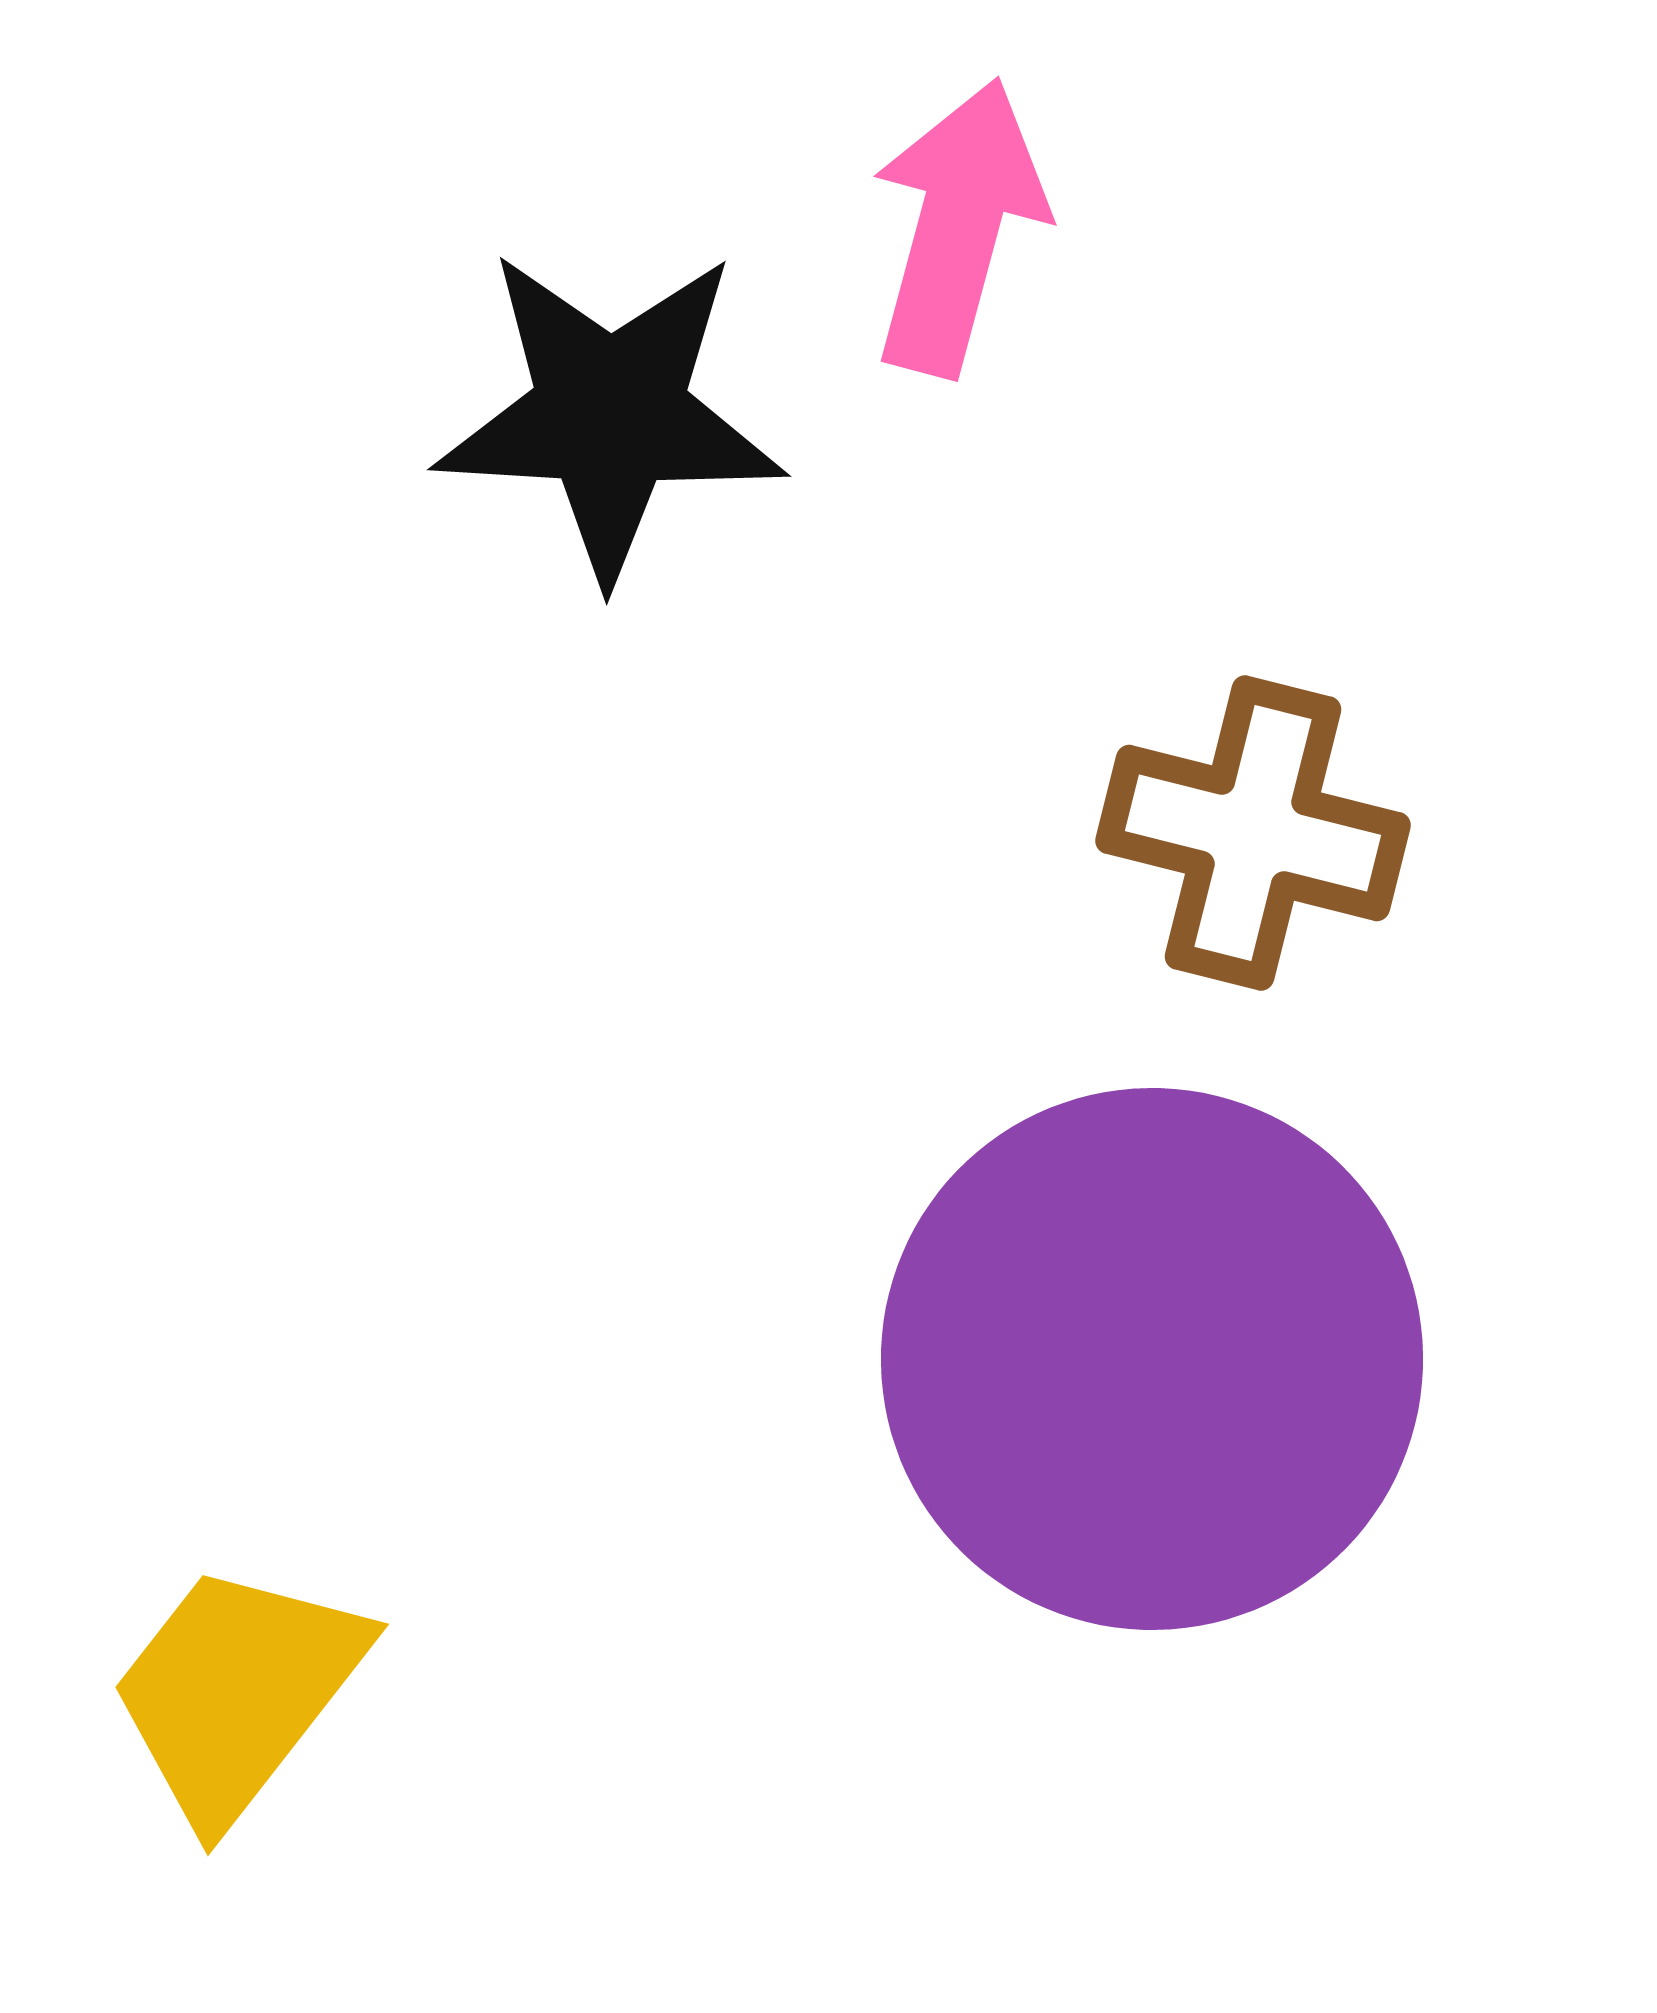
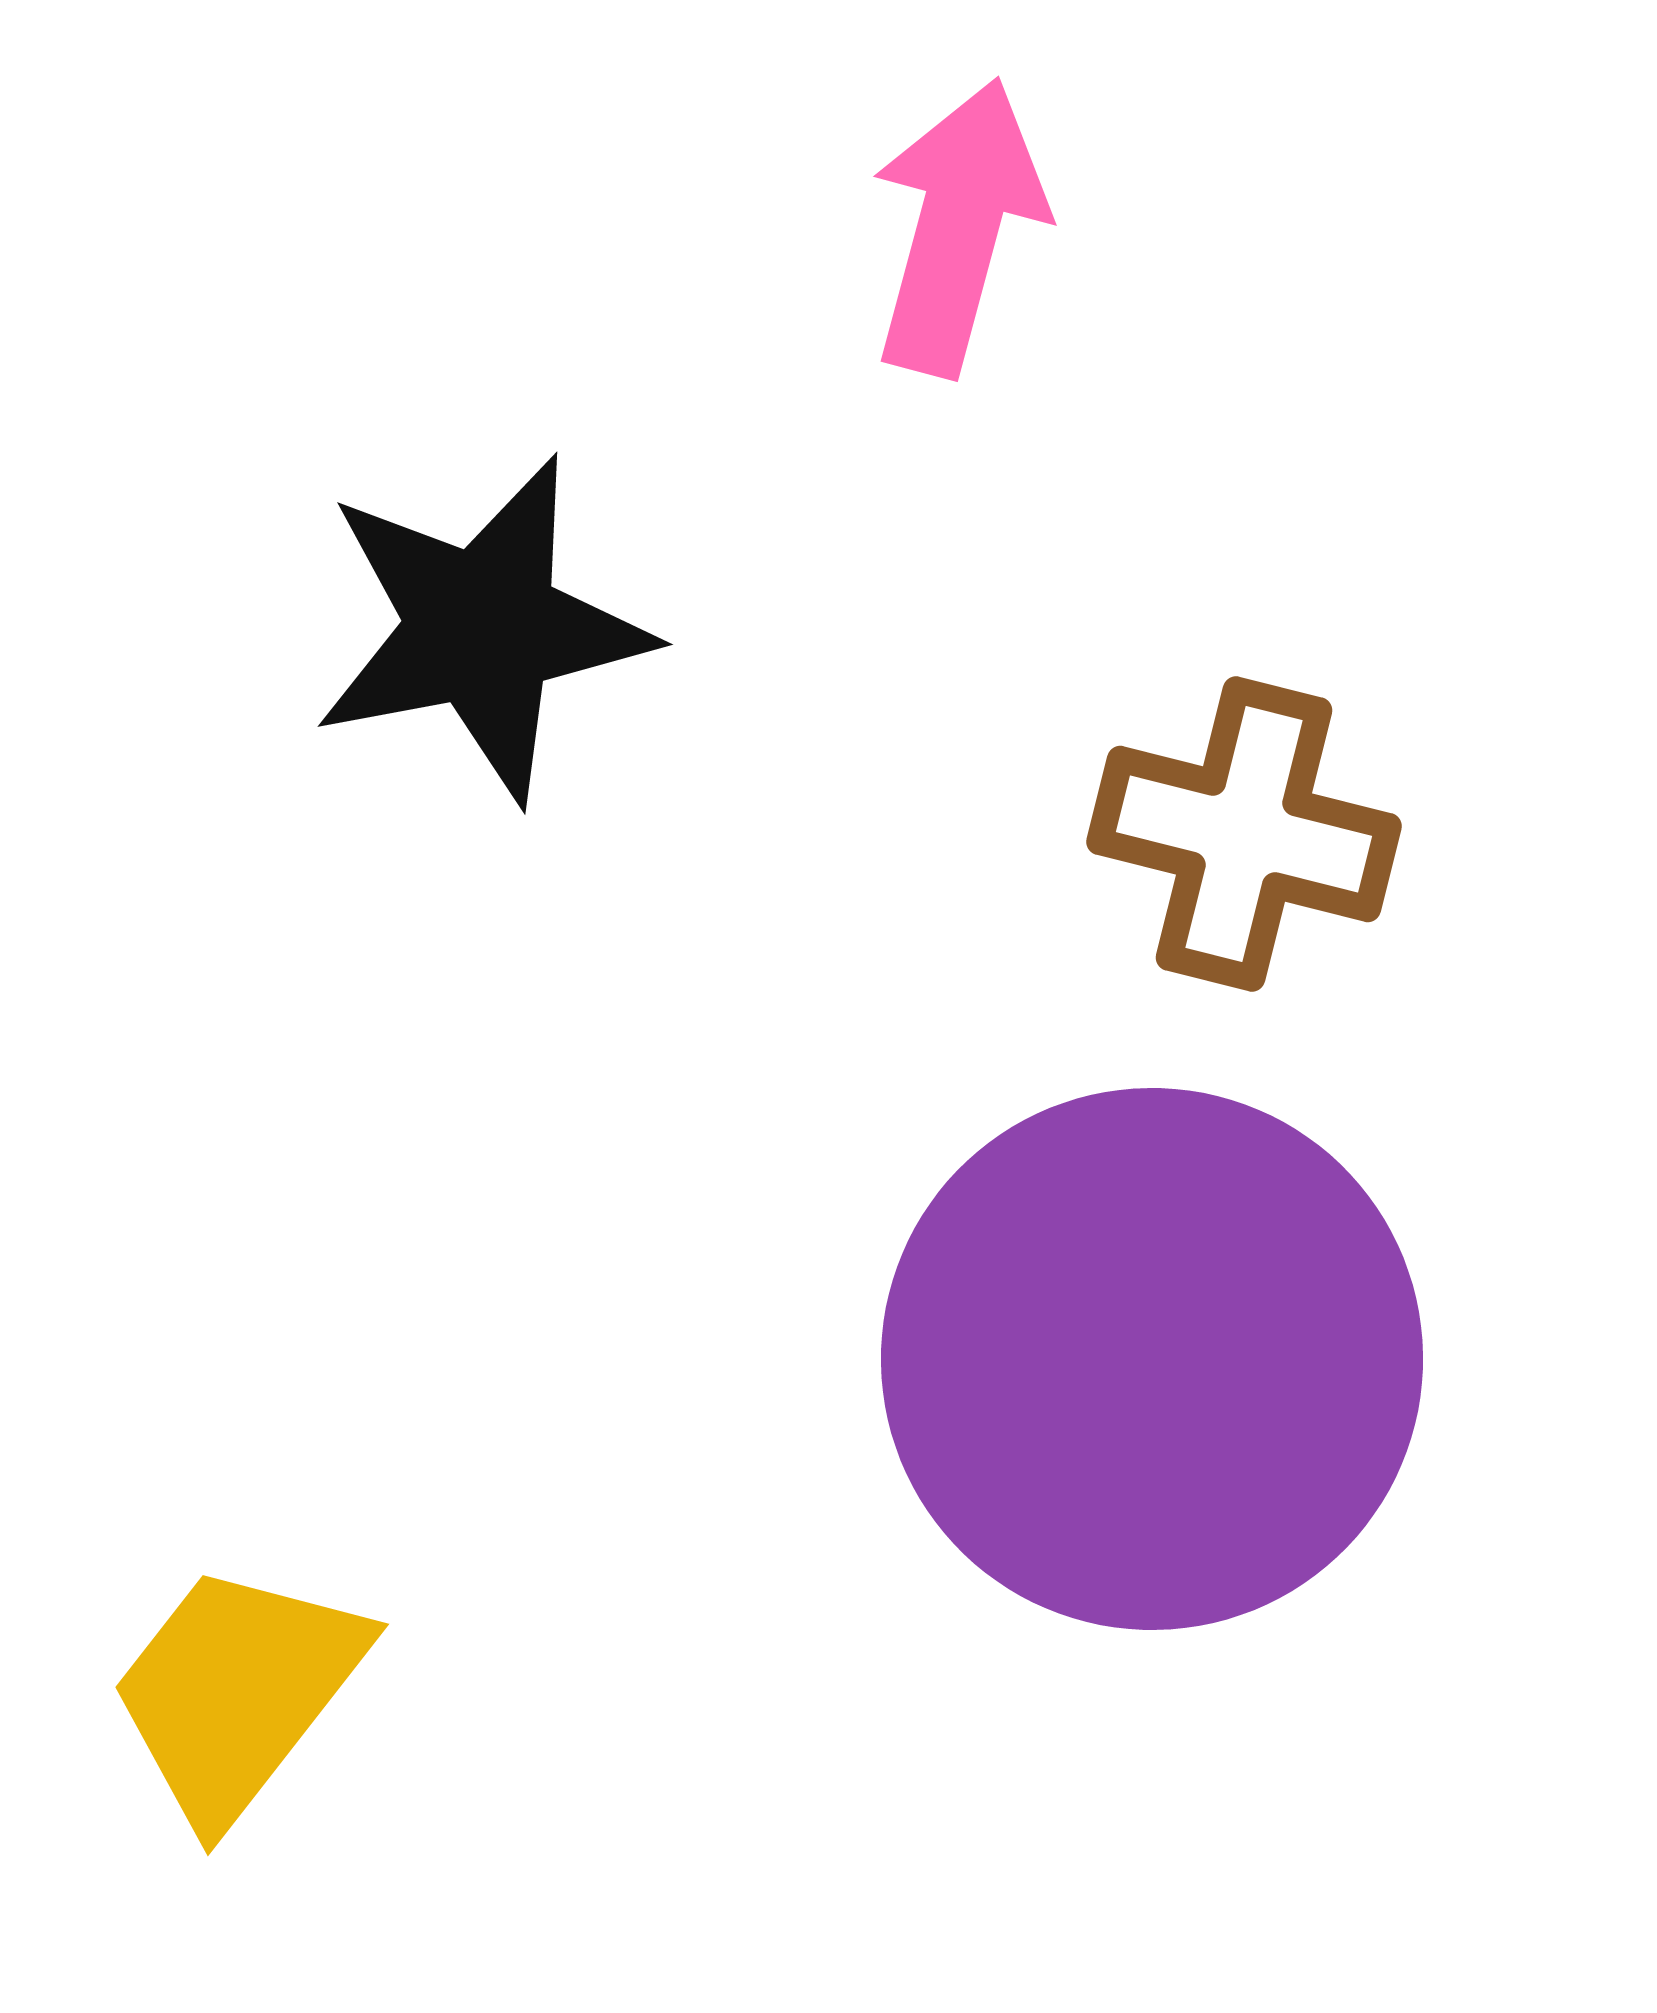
black star: moved 128 px left, 214 px down; rotated 14 degrees counterclockwise
brown cross: moved 9 px left, 1 px down
